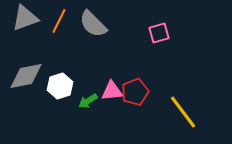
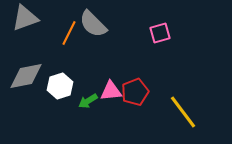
orange line: moved 10 px right, 12 px down
pink square: moved 1 px right
pink triangle: moved 1 px left
